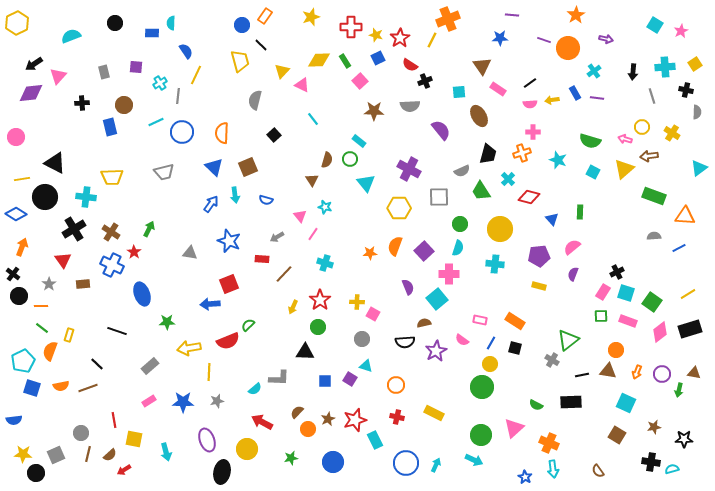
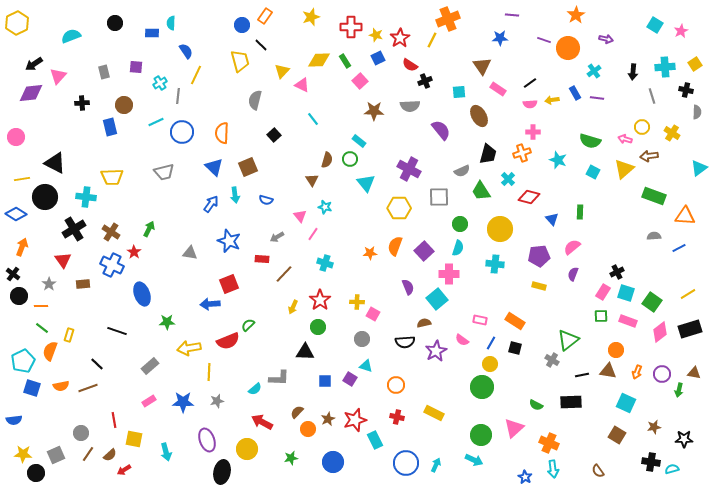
brown line at (88, 454): rotated 21 degrees clockwise
